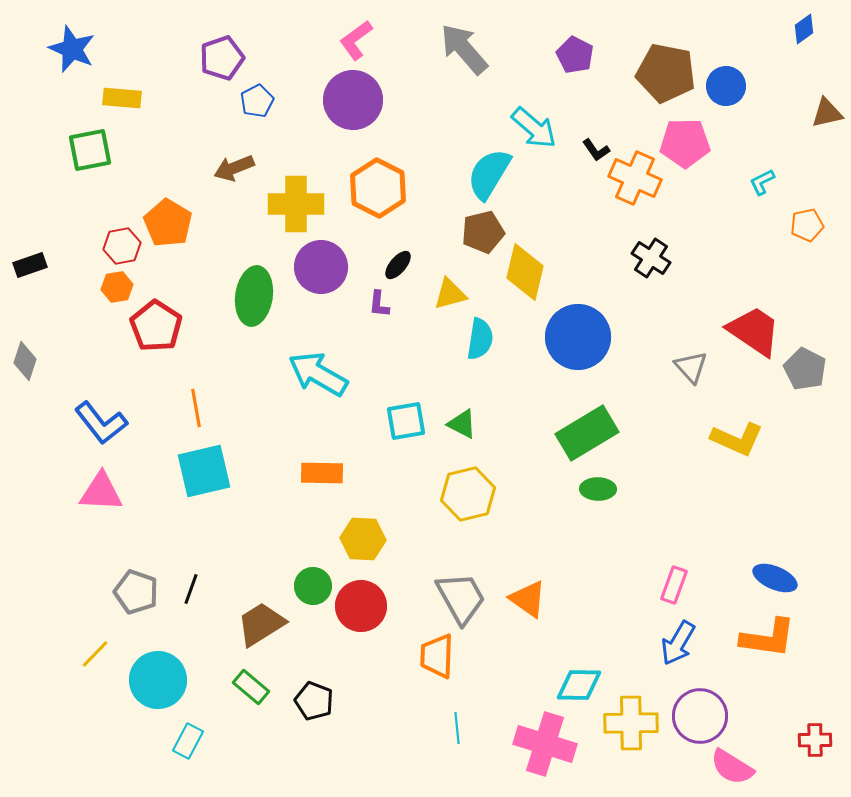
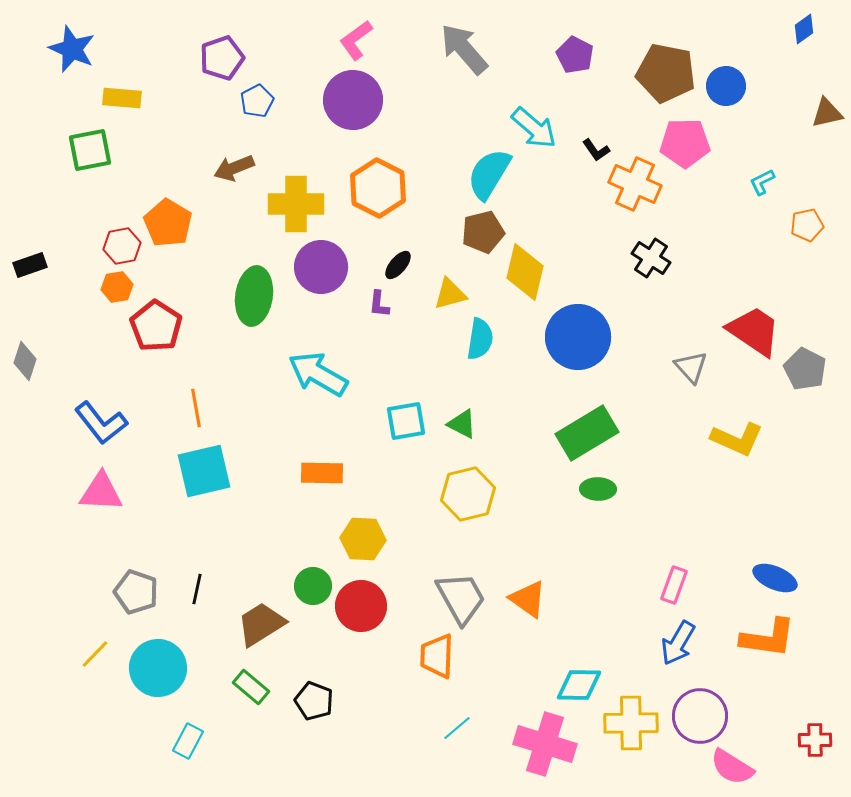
orange cross at (635, 178): moved 6 px down
black line at (191, 589): moved 6 px right; rotated 8 degrees counterclockwise
cyan circle at (158, 680): moved 12 px up
cyan line at (457, 728): rotated 56 degrees clockwise
